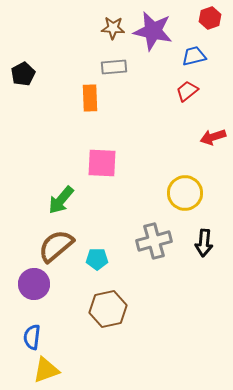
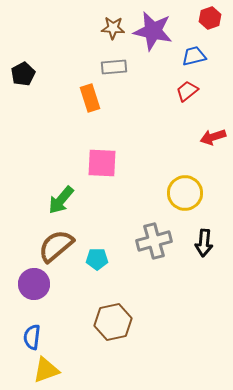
orange rectangle: rotated 16 degrees counterclockwise
brown hexagon: moved 5 px right, 13 px down
